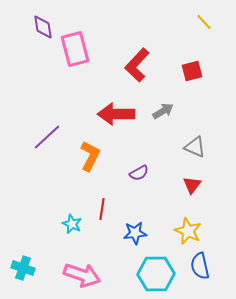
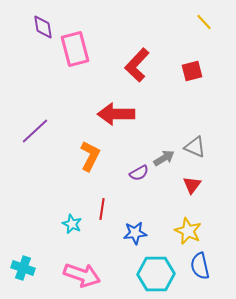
gray arrow: moved 1 px right, 47 px down
purple line: moved 12 px left, 6 px up
